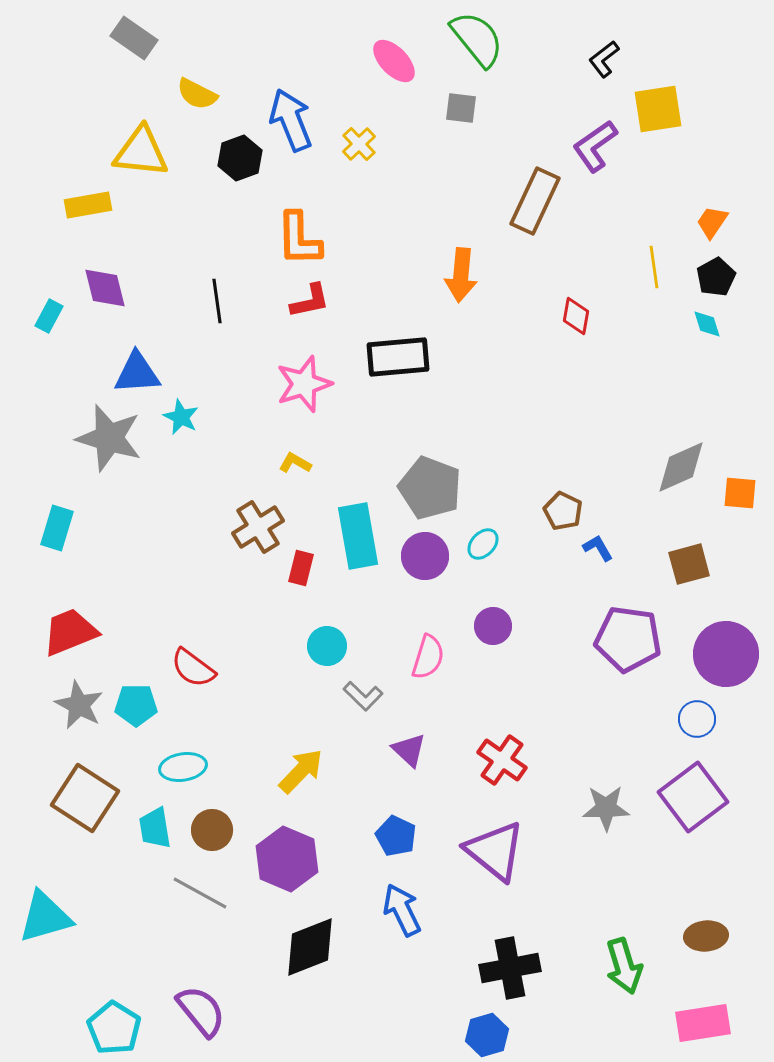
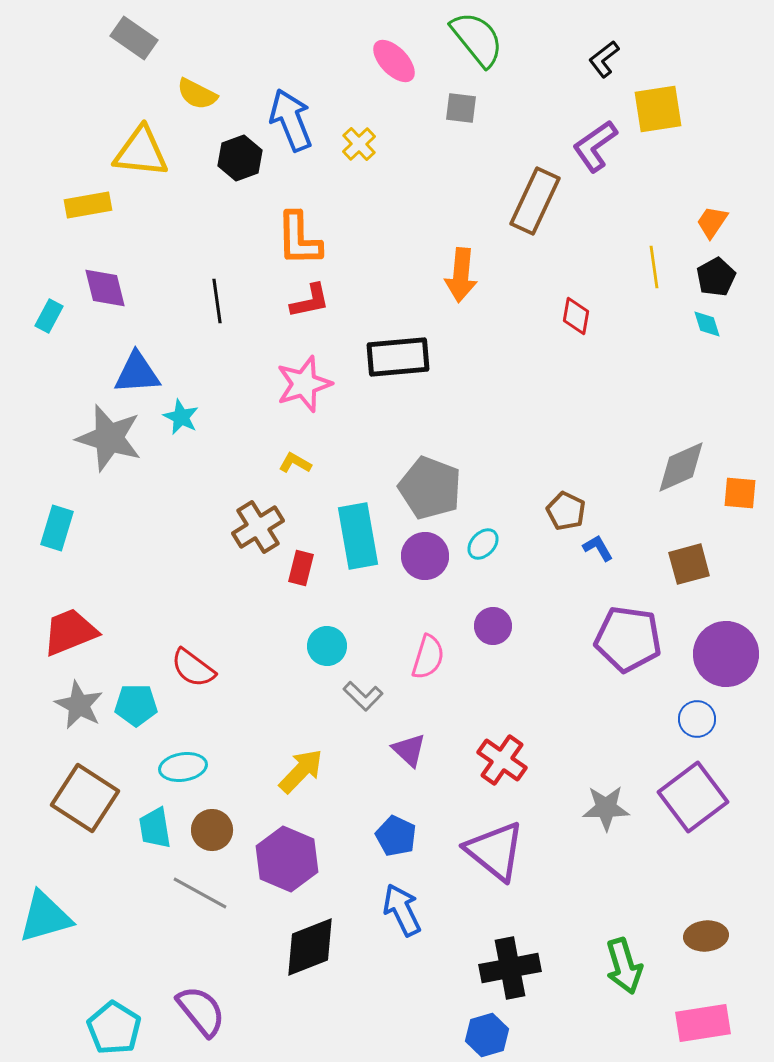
brown pentagon at (563, 511): moved 3 px right
